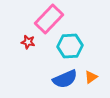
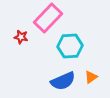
pink rectangle: moved 1 px left, 1 px up
red star: moved 7 px left, 5 px up
blue semicircle: moved 2 px left, 2 px down
